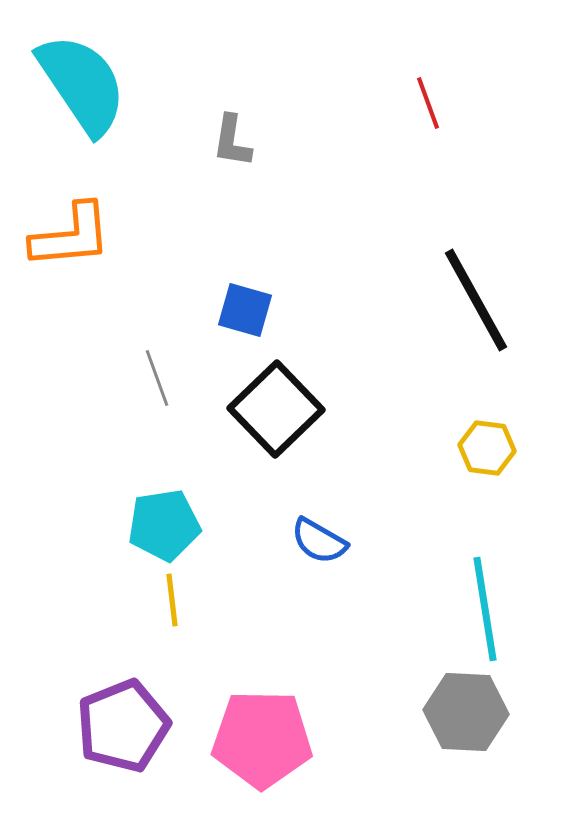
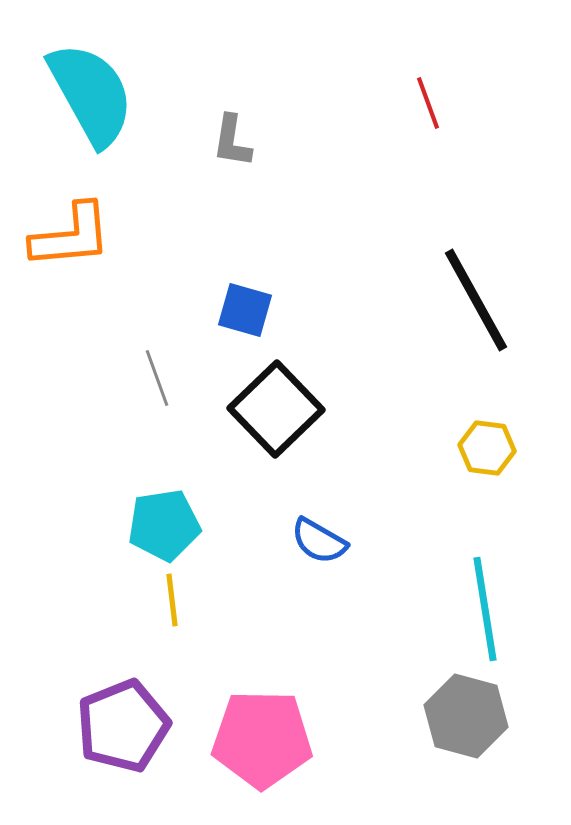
cyan semicircle: moved 9 px right, 10 px down; rotated 5 degrees clockwise
gray hexagon: moved 4 px down; rotated 12 degrees clockwise
